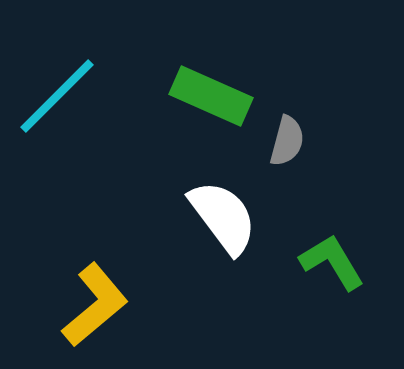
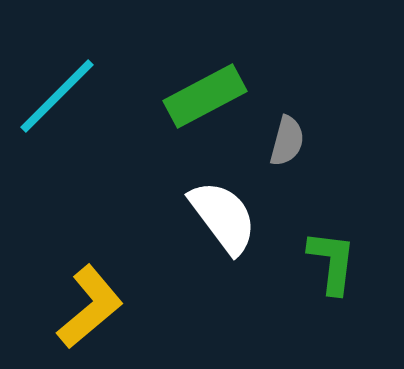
green rectangle: moved 6 px left; rotated 52 degrees counterclockwise
green L-shape: rotated 38 degrees clockwise
yellow L-shape: moved 5 px left, 2 px down
